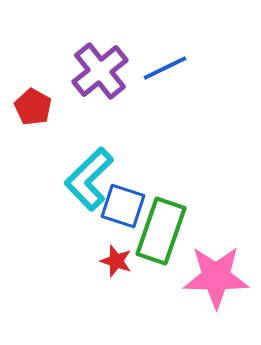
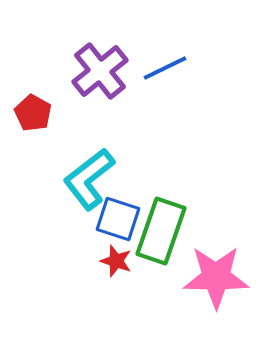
red pentagon: moved 6 px down
cyan L-shape: rotated 6 degrees clockwise
blue square: moved 5 px left, 13 px down
